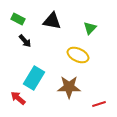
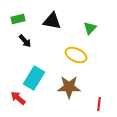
green rectangle: rotated 40 degrees counterclockwise
yellow ellipse: moved 2 px left
red line: rotated 64 degrees counterclockwise
